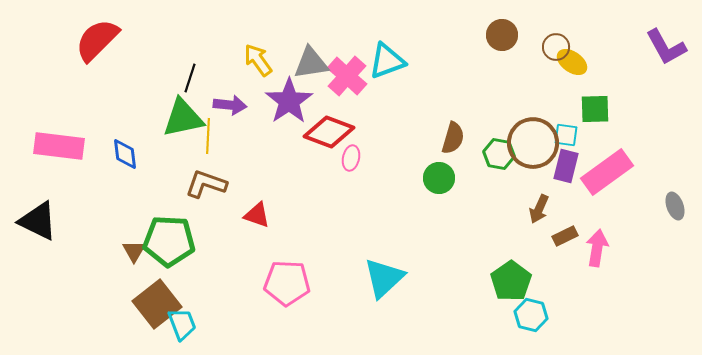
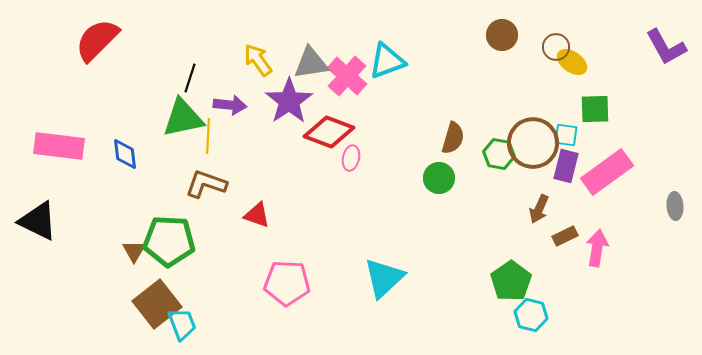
gray ellipse at (675, 206): rotated 16 degrees clockwise
